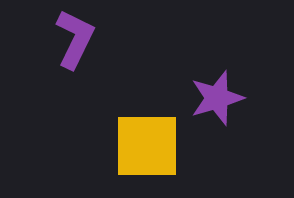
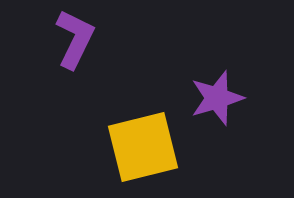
yellow square: moved 4 px left, 1 px down; rotated 14 degrees counterclockwise
